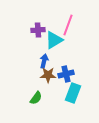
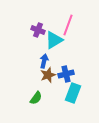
purple cross: rotated 24 degrees clockwise
brown star: rotated 21 degrees counterclockwise
